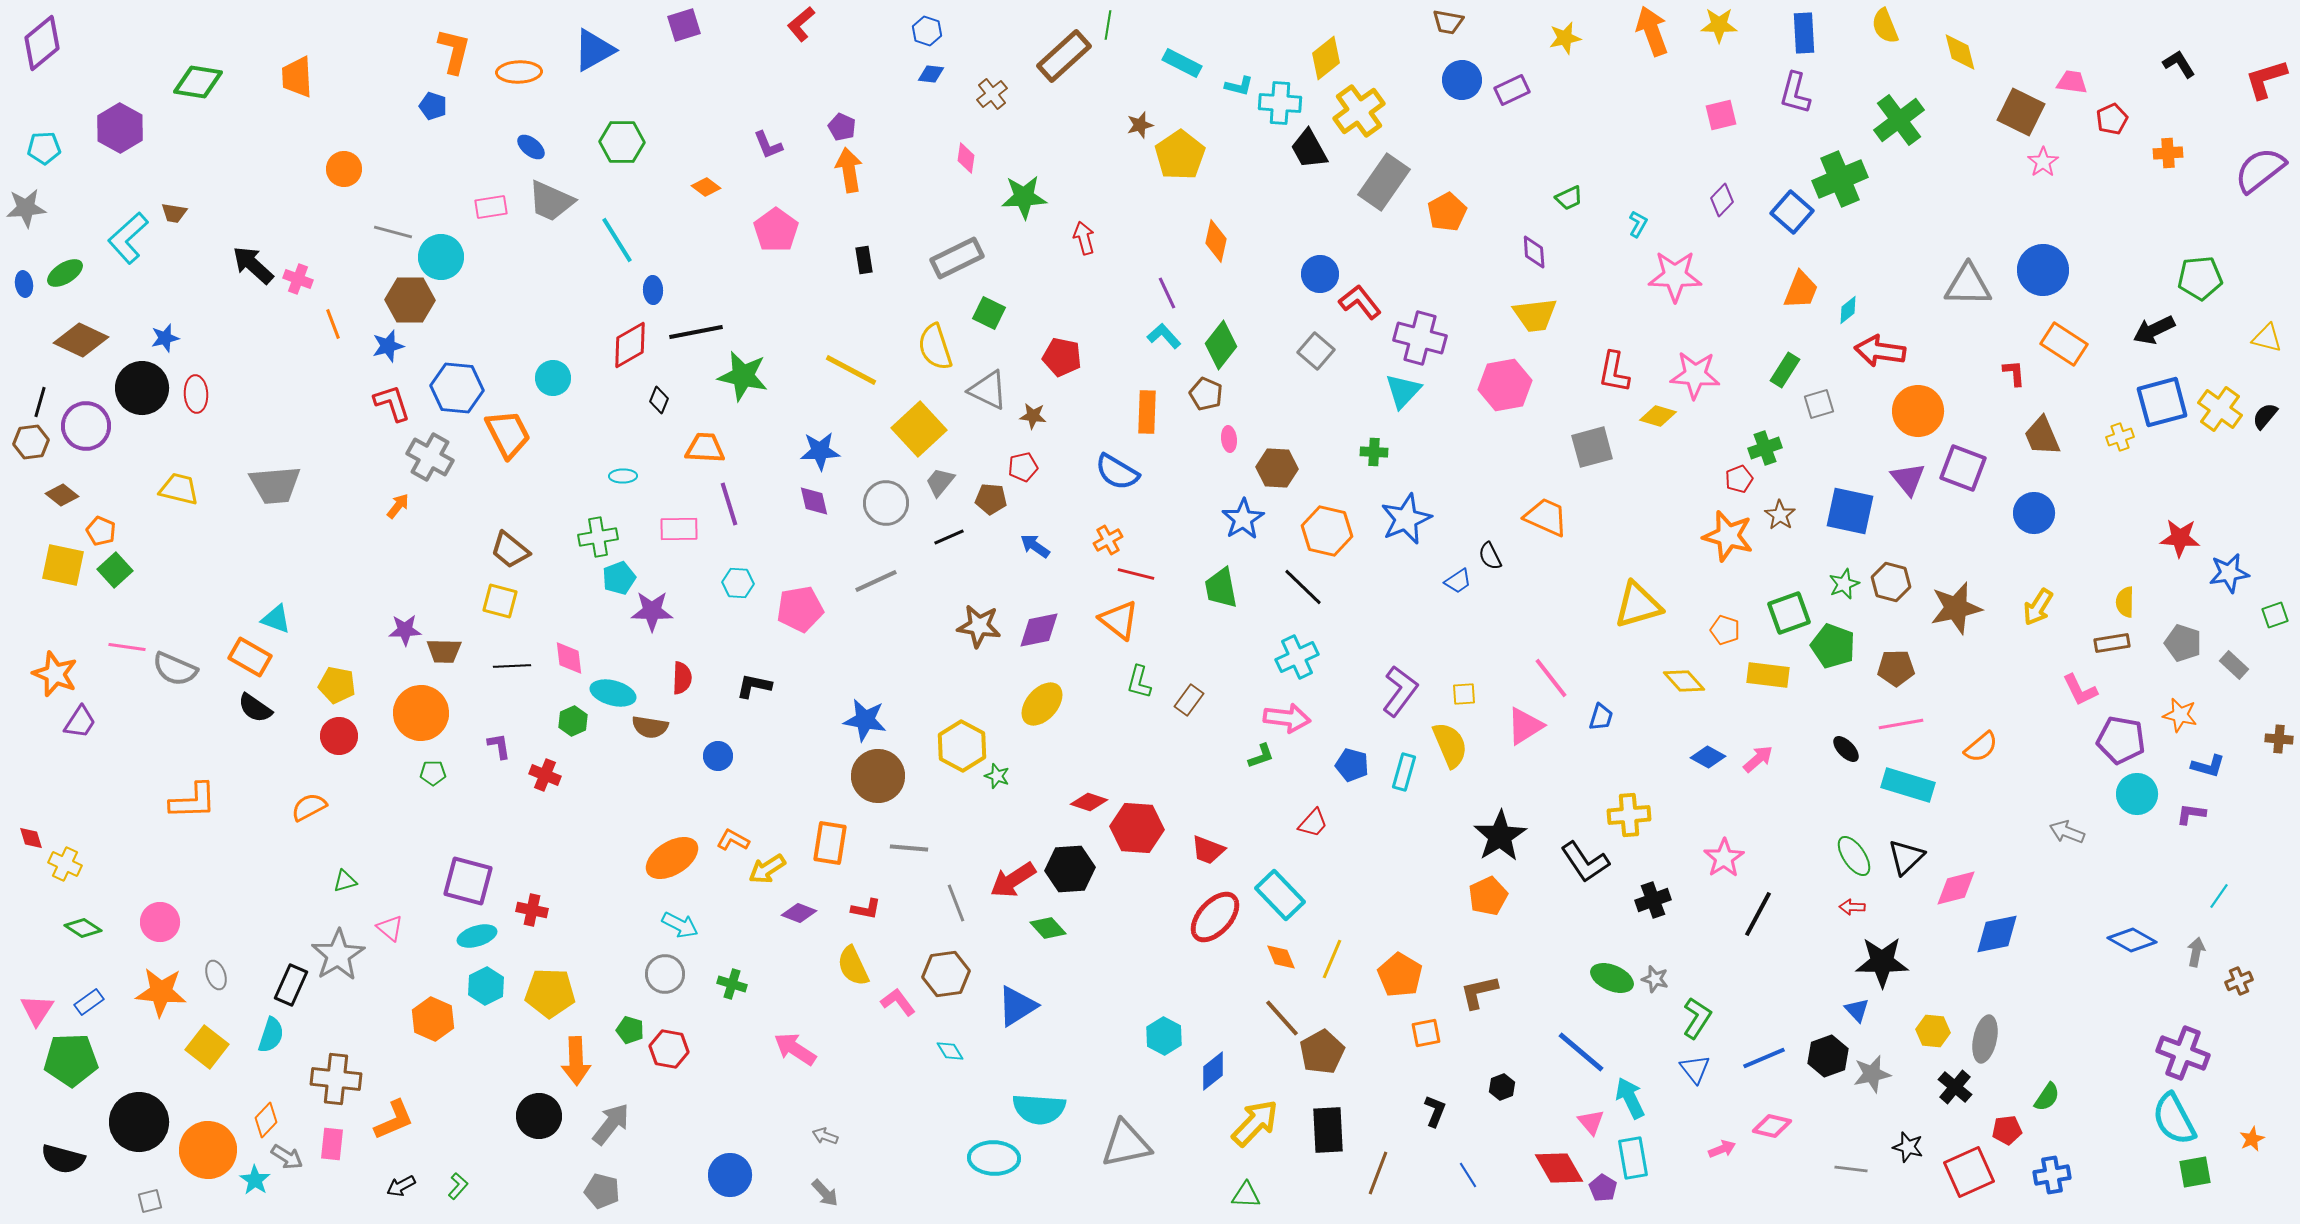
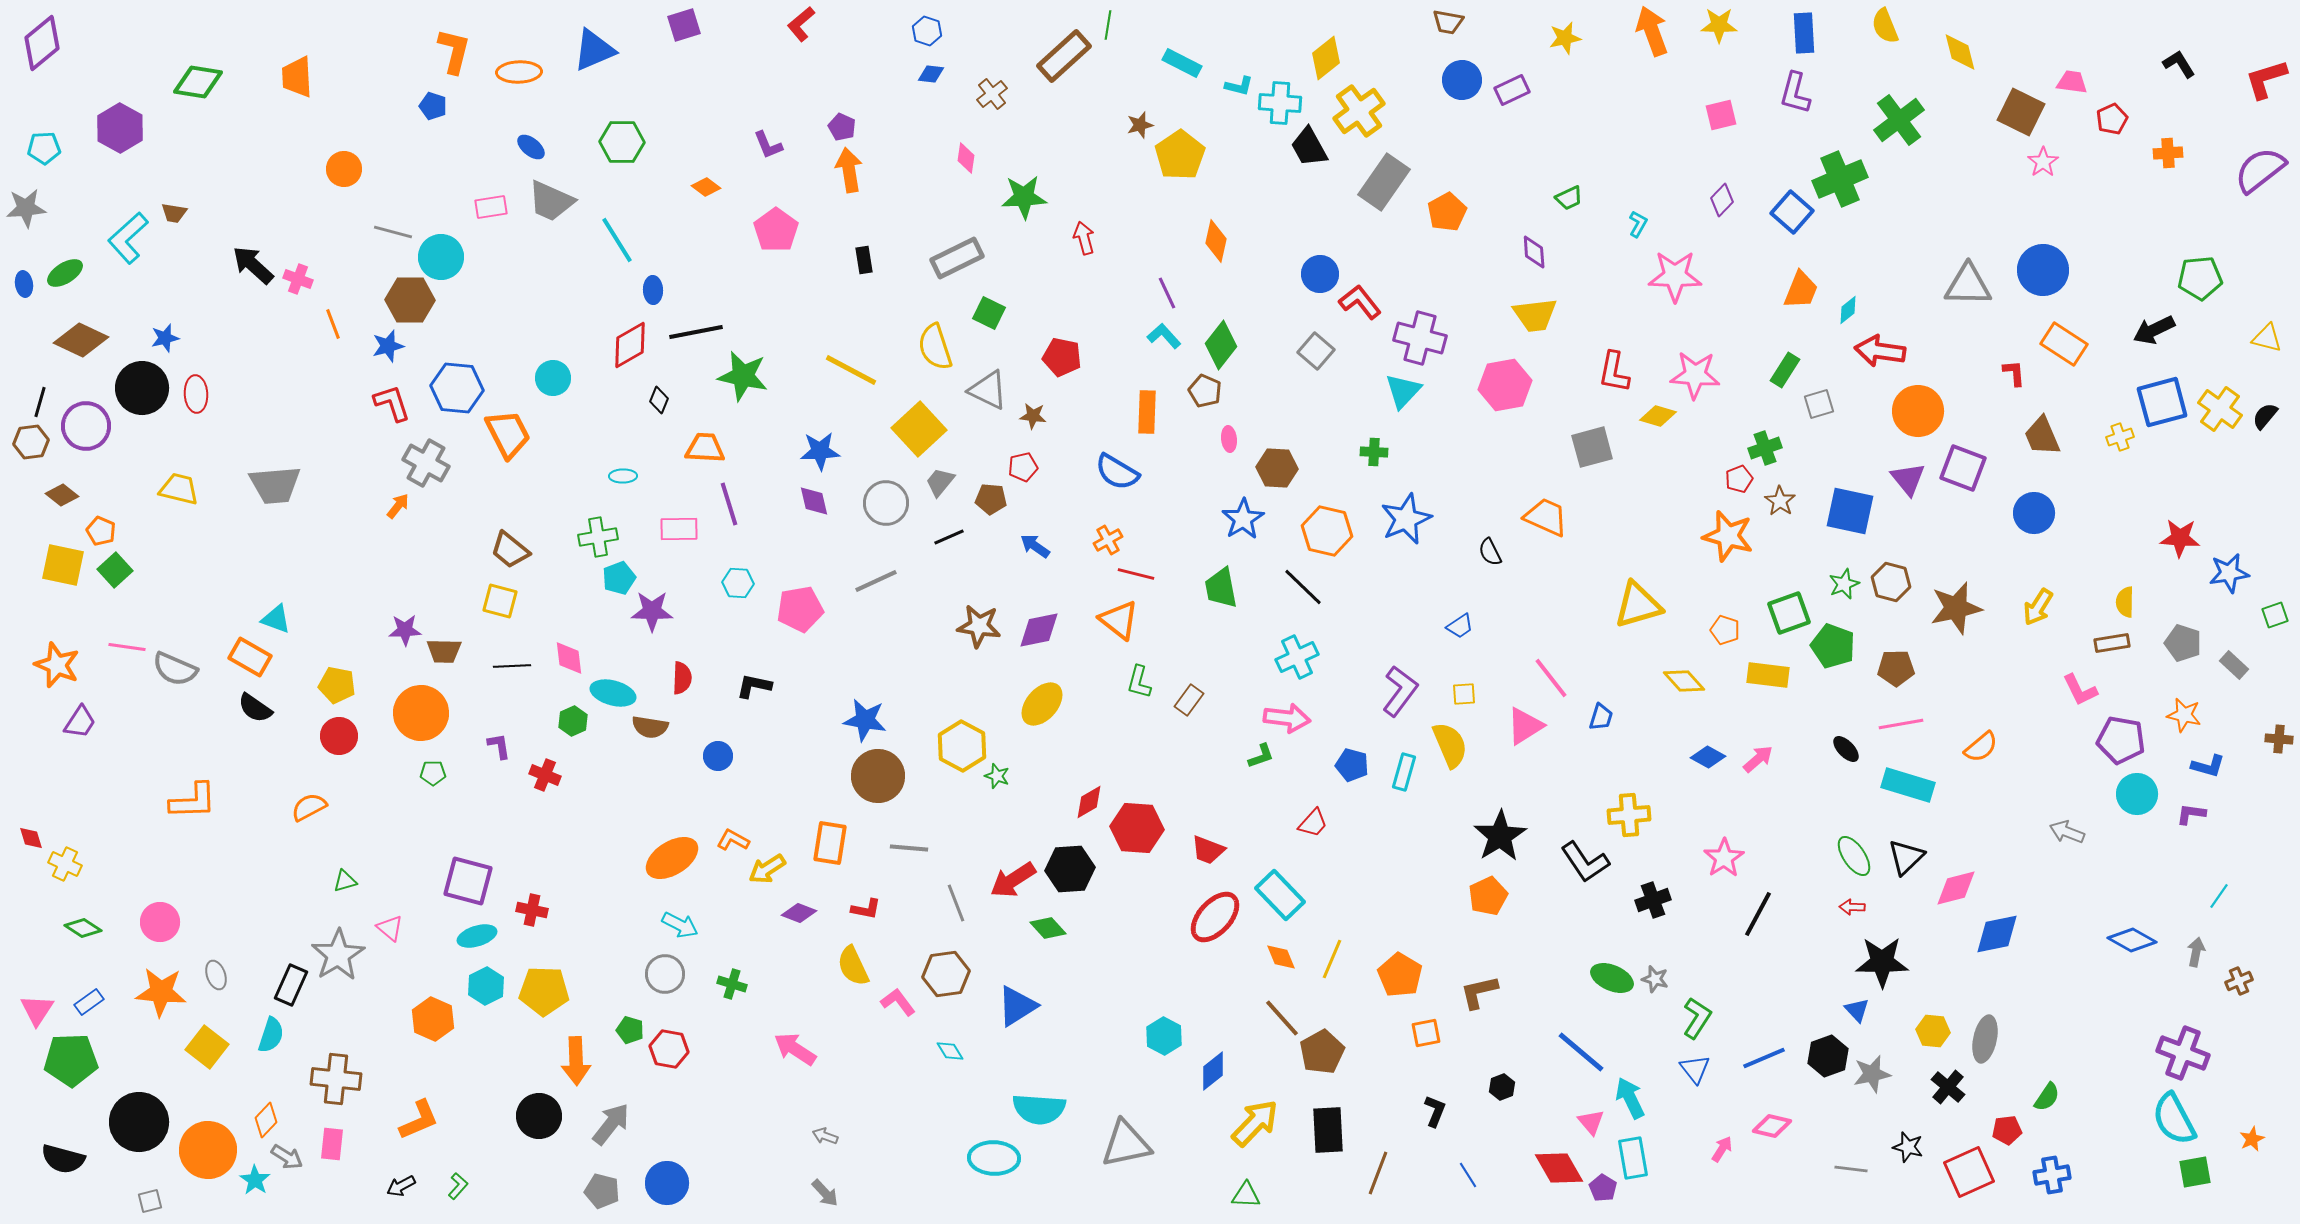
blue triangle at (594, 50): rotated 6 degrees clockwise
black trapezoid at (1309, 149): moved 2 px up
brown pentagon at (1206, 394): moved 1 px left, 3 px up
gray cross at (430, 457): moved 4 px left, 6 px down
brown star at (1780, 515): moved 14 px up
black semicircle at (1490, 556): moved 4 px up
blue trapezoid at (1458, 581): moved 2 px right, 45 px down
orange star at (55, 674): moved 2 px right, 9 px up
orange star at (2180, 715): moved 4 px right
red diamond at (1089, 802): rotated 48 degrees counterclockwise
yellow pentagon at (550, 993): moved 6 px left, 2 px up
black cross at (1955, 1087): moved 7 px left
orange L-shape at (394, 1120): moved 25 px right
pink arrow at (1722, 1149): rotated 36 degrees counterclockwise
blue circle at (730, 1175): moved 63 px left, 8 px down
